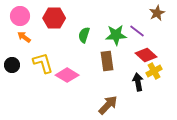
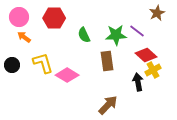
pink circle: moved 1 px left, 1 px down
green semicircle: rotated 42 degrees counterclockwise
yellow cross: moved 1 px left, 1 px up
